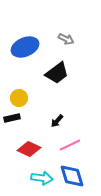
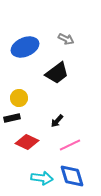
red diamond: moved 2 px left, 7 px up
